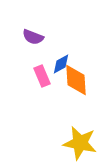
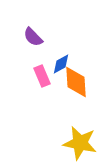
purple semicircle: rotated 25 degrees clockwise
orange diamond: moved 2 px down
